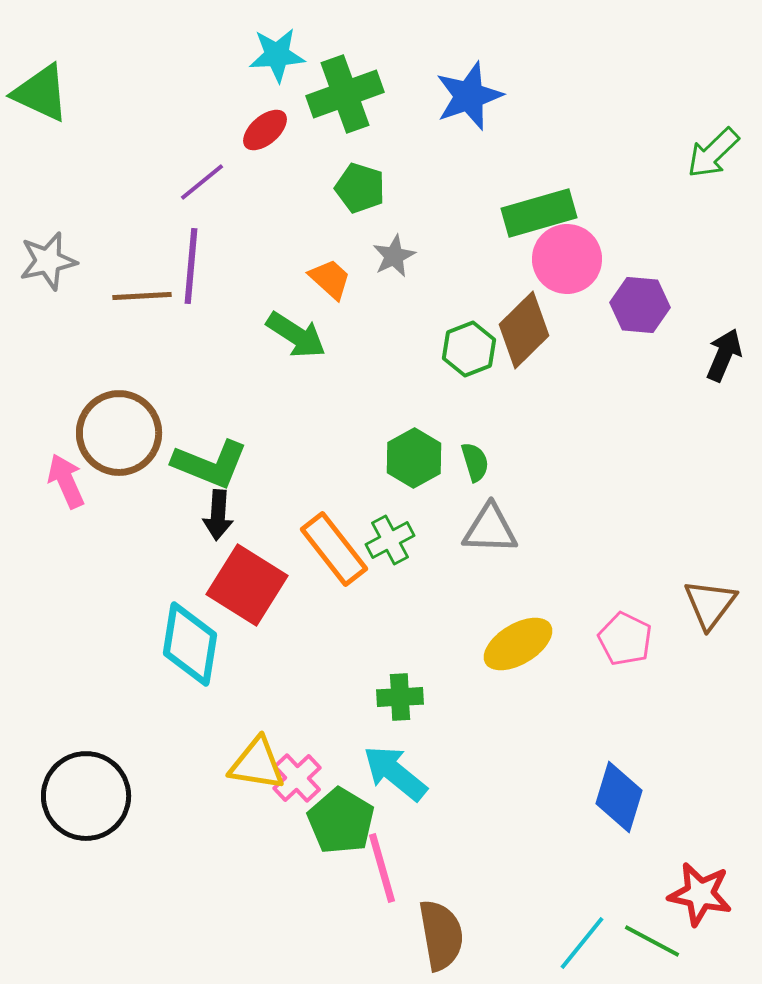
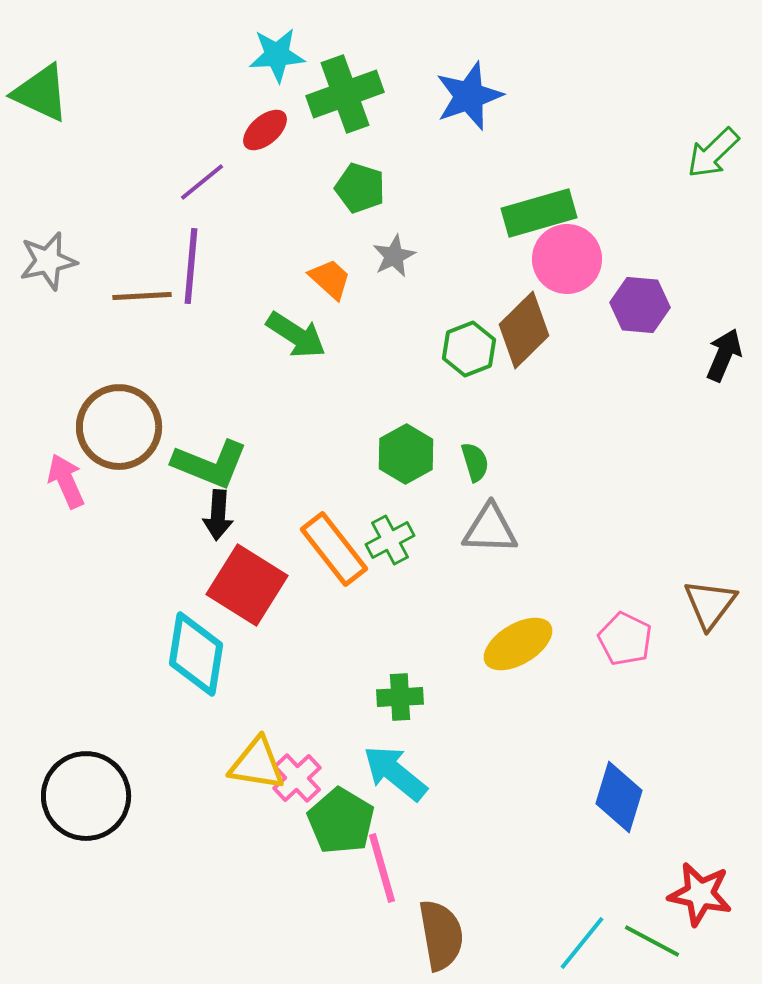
brown circle at (119, 433): moved 6 px up
green hexagon at (414, 458): moved 8 px left, 4 px up
cyan diamond at (190, 644): moved 6 px right, 10 px down
